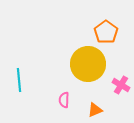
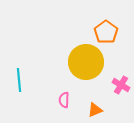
yellow circle: moved 2 px left, 2 px up
